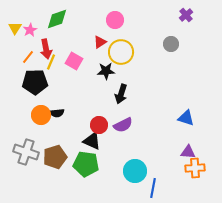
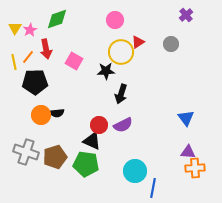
red triangle: moved 38 px right
yellow line: moved 37 px left; rotated 35 degrees counterclockwise
blue triangle: rotated 36 degrees clockwise
